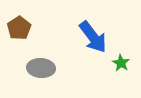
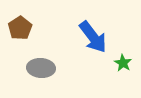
brown pentagon: moved 1 px right
green star: moved 2 px right
